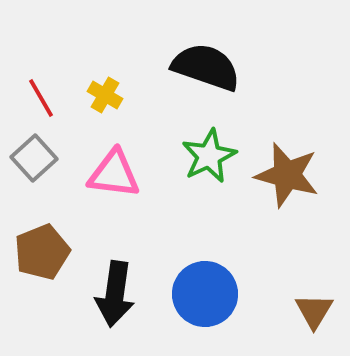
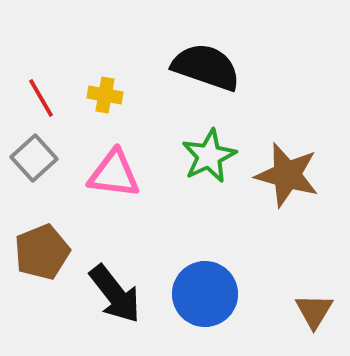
yellow cross: rotated 20 degrees counterclockwise
black arrow: rotated 46 degrees counterclockwise
